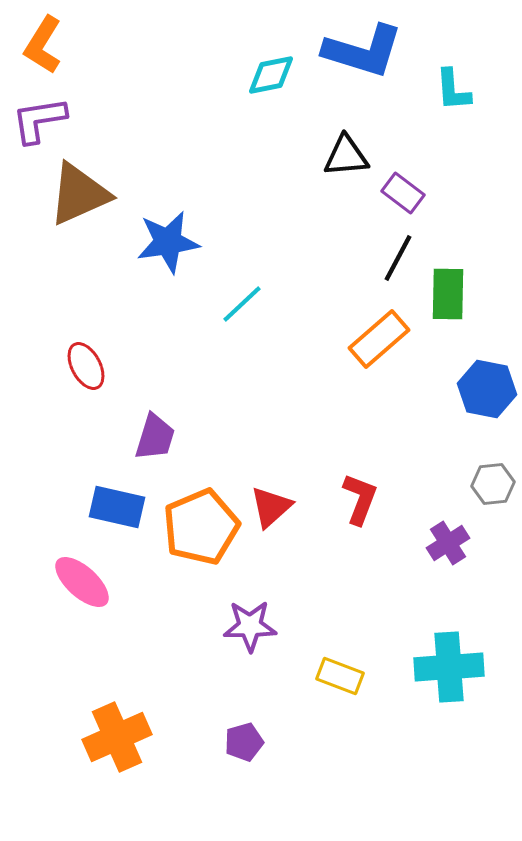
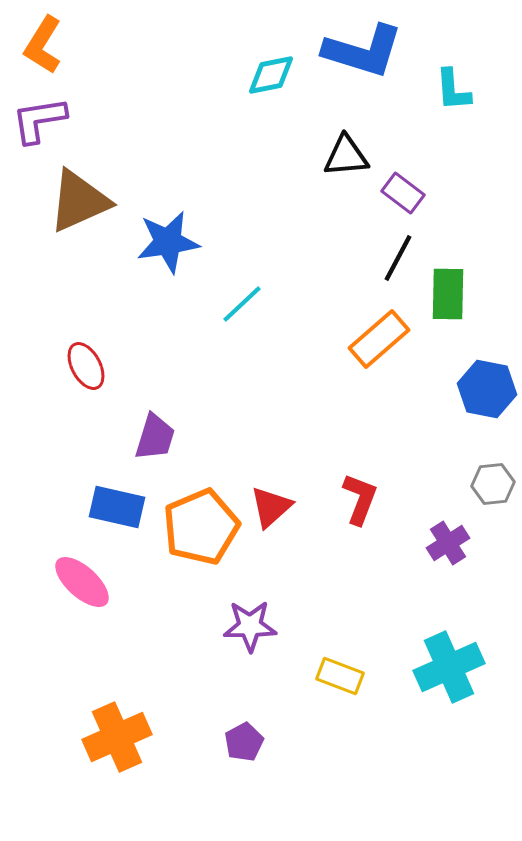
brown triangle: moved 7 px down
cyan cross: rotated 20 degrees counterclockwise
purple pentagon: rotated 12 degrees counterclockwise
